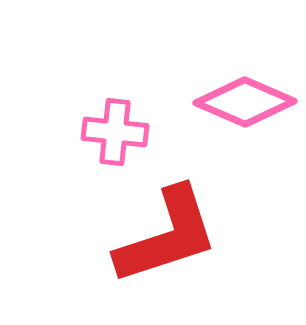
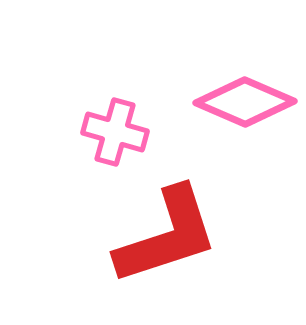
pink cross: rotated 10 degrees clockwise
